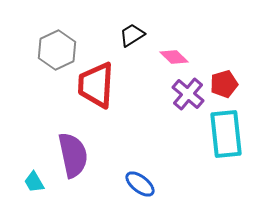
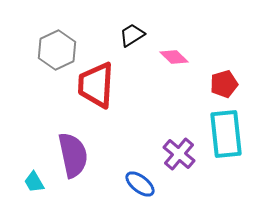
purple cross: moved 9 px left, 60 px down
